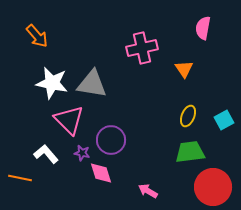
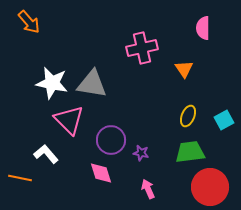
pink semicircle: rotated 10 degrees counterclockwise
orange arrow: moved 8 px left, 14 px up
purple star: moved 59 px right
red circle: moved 3 px left
pink arrow: moved 2 px up; rotated 36 degrees clockwise
